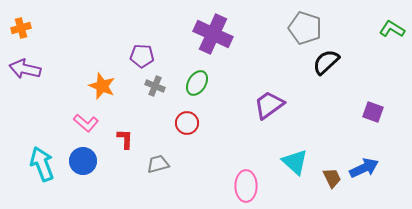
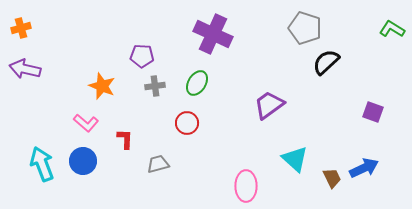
gray cross: rotated 30 degrees counterclockwise
cyan triangle: moved 3 px up
